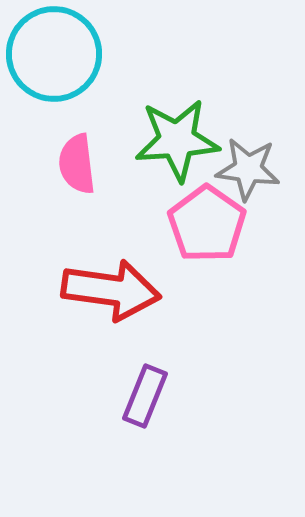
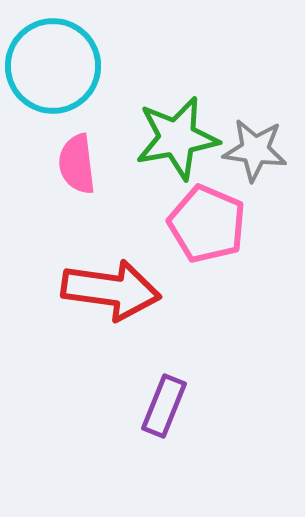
cyan circle: moved 1 px left, 12 px down
green star: moved 2 px up; rotated 6 degrees counterclockwise
gray star: moved 7 px right, 19 px up
pink pentagon: rotated 12 degrees counterclockwise
purple rectangle: moved 19 px right, 10 px down
